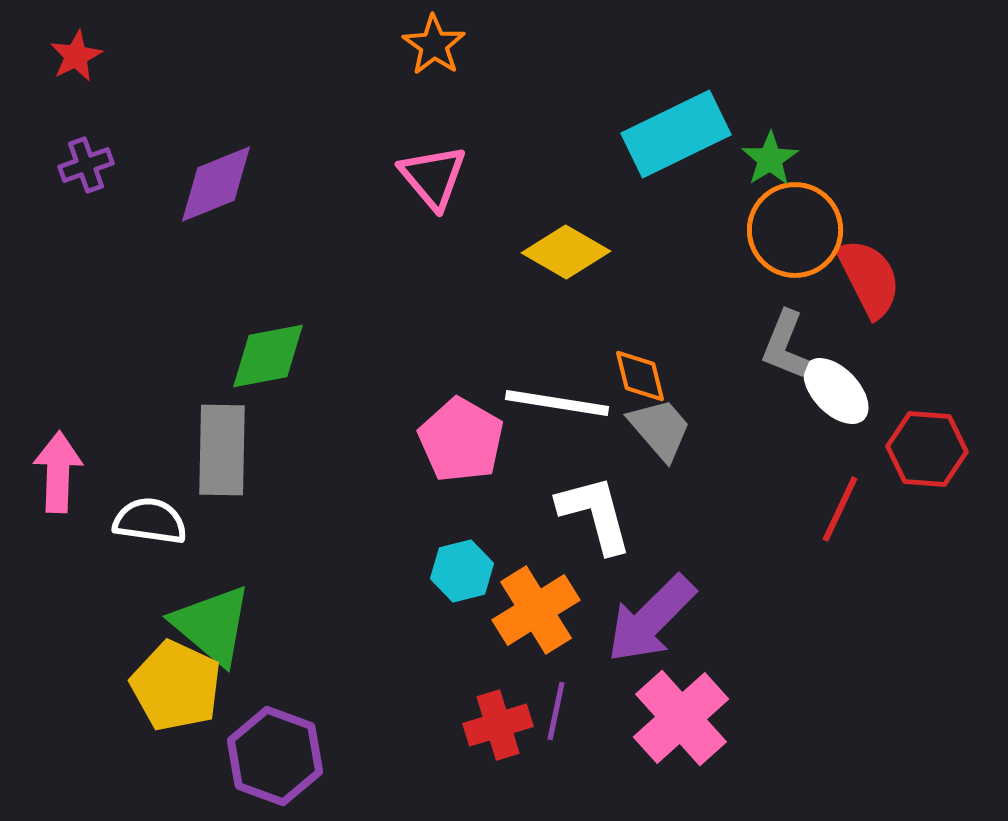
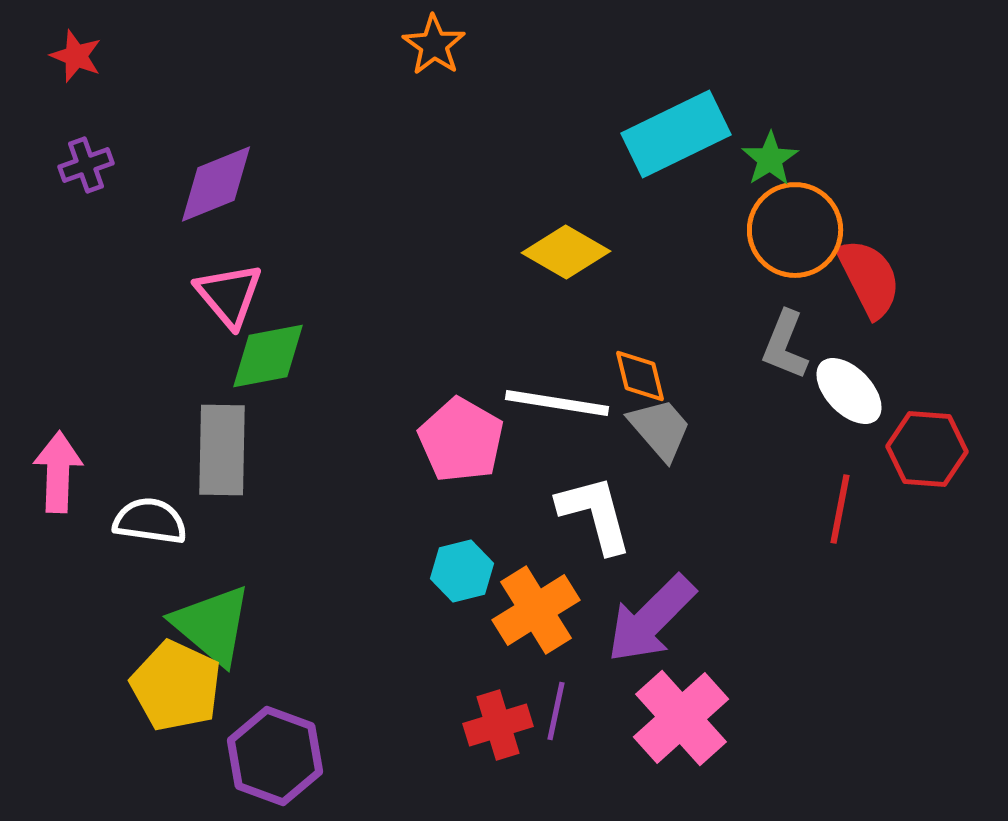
red star: rotated 24 degrees counterclockwise
pink triangle: moved 204 px left, 118 px down
white ellipse: moved 13 px right
red line: rotated 14 degrees counterclockwise
